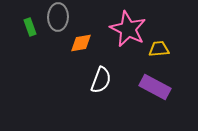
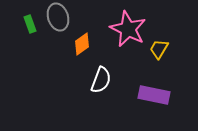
gray ellipse: rotated 20 degrees counterclockwise
green rectangle: moved 3 px up
orange diamond: moved 1 px right, 1 px down; rotated 25 degrees counterclockwise
yellow trapezoid: rotated 55 degrees counterclockwise
purple rectangle: moved 1 px left, 8 px down; rotated 16 degrees counterclockwise
